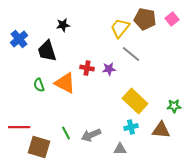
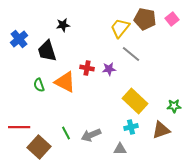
orange triangle: moved 1 px up
brown triangle: rotated 24 degrees counterclockwise
brown square: rotated 25 degrees clockwise
